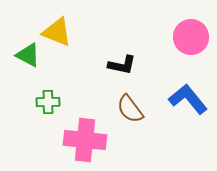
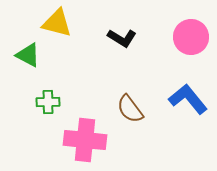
yellow triangle: moved 9 px up; rotated 8 degrees counterclockwise
black L-shape: moved 27 px up; rotated 20 degrees clockwise
